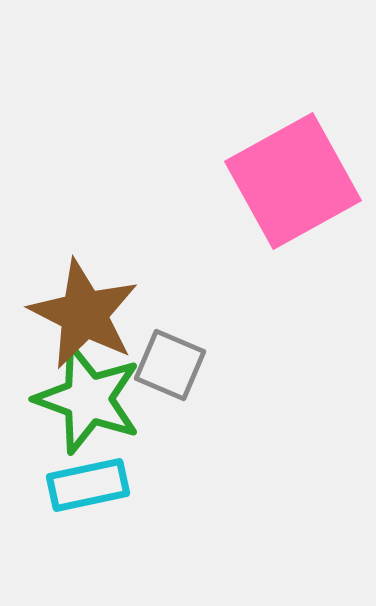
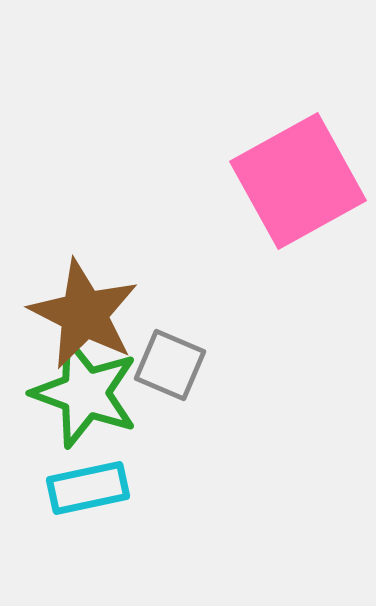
pink square: moved 5 px right
green star: moved 3 px left, 6 px up
cyan rectangle: moved 3 px down
